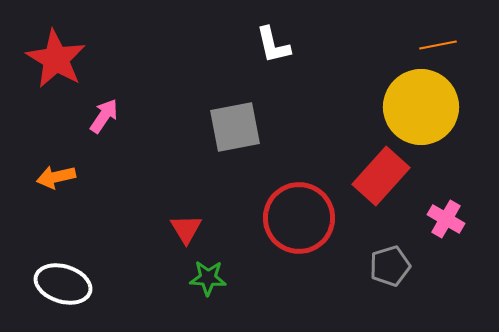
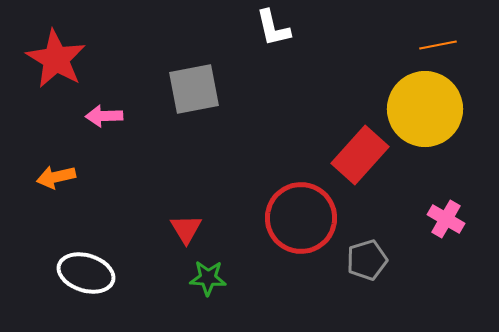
white L-shape: moved 17 px up
yellow circle: moved 4 px right, 2 px down
pink arrow: rotated 126 degrees counterclockwise
gray square: moved 41 px left, 38 px up
red rectangle: moved 21 px left, 21 px up
red circle: moved 2 px right
gray pentagon: moved 23 px left, 6 px up
white ellipse: moved 23 px right, 11 px up
